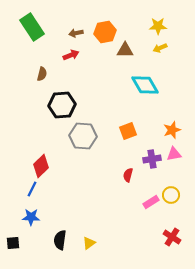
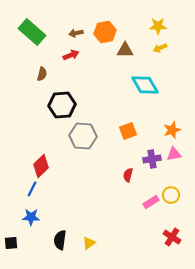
green rectangle: moved 5 px down; rotated 16 degrees counterclockwise
black square: moved 2 px left
